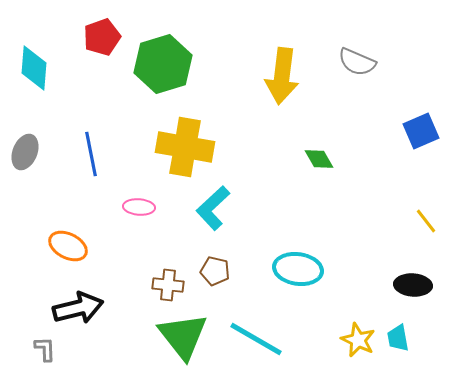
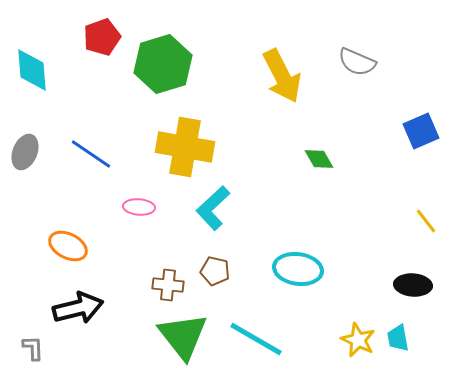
cyan diamond: moved 2 px left, 2 px down; rotated 9 degrees counterclockwise
yellow arrow: rotated 34 degrees counterclockwise
blue line: rotated 45 degrees counterclockwise
gray L-shape: moved 12 px left, 1 px up
